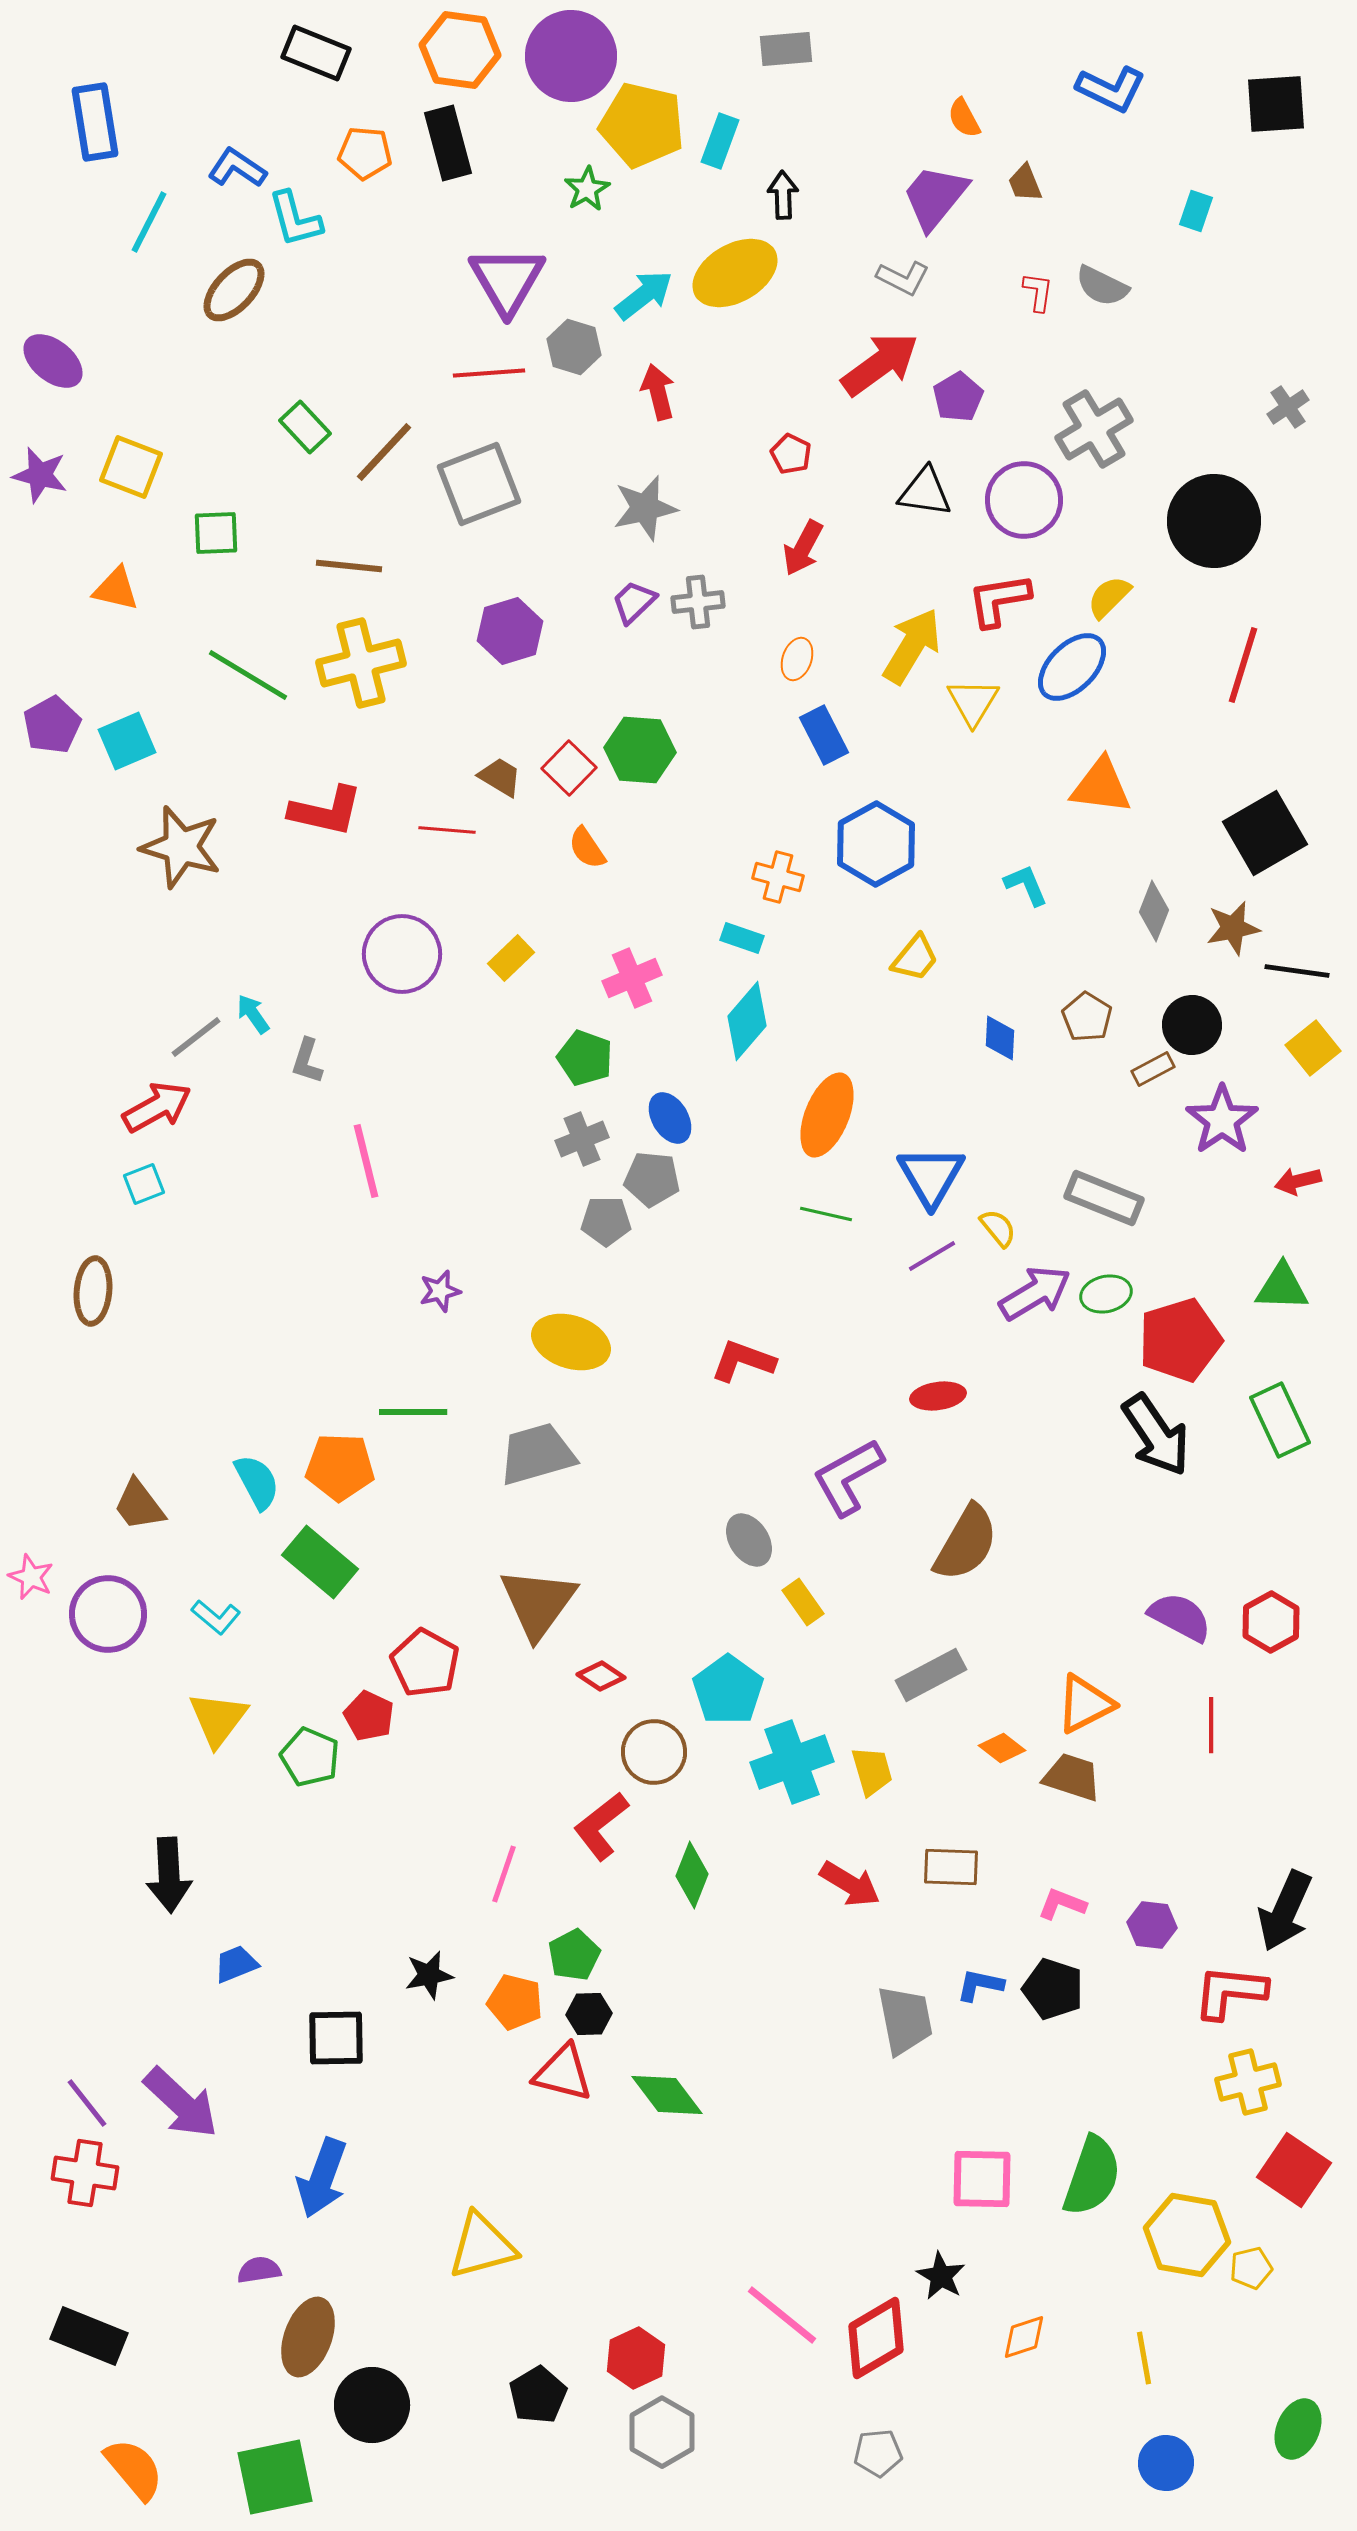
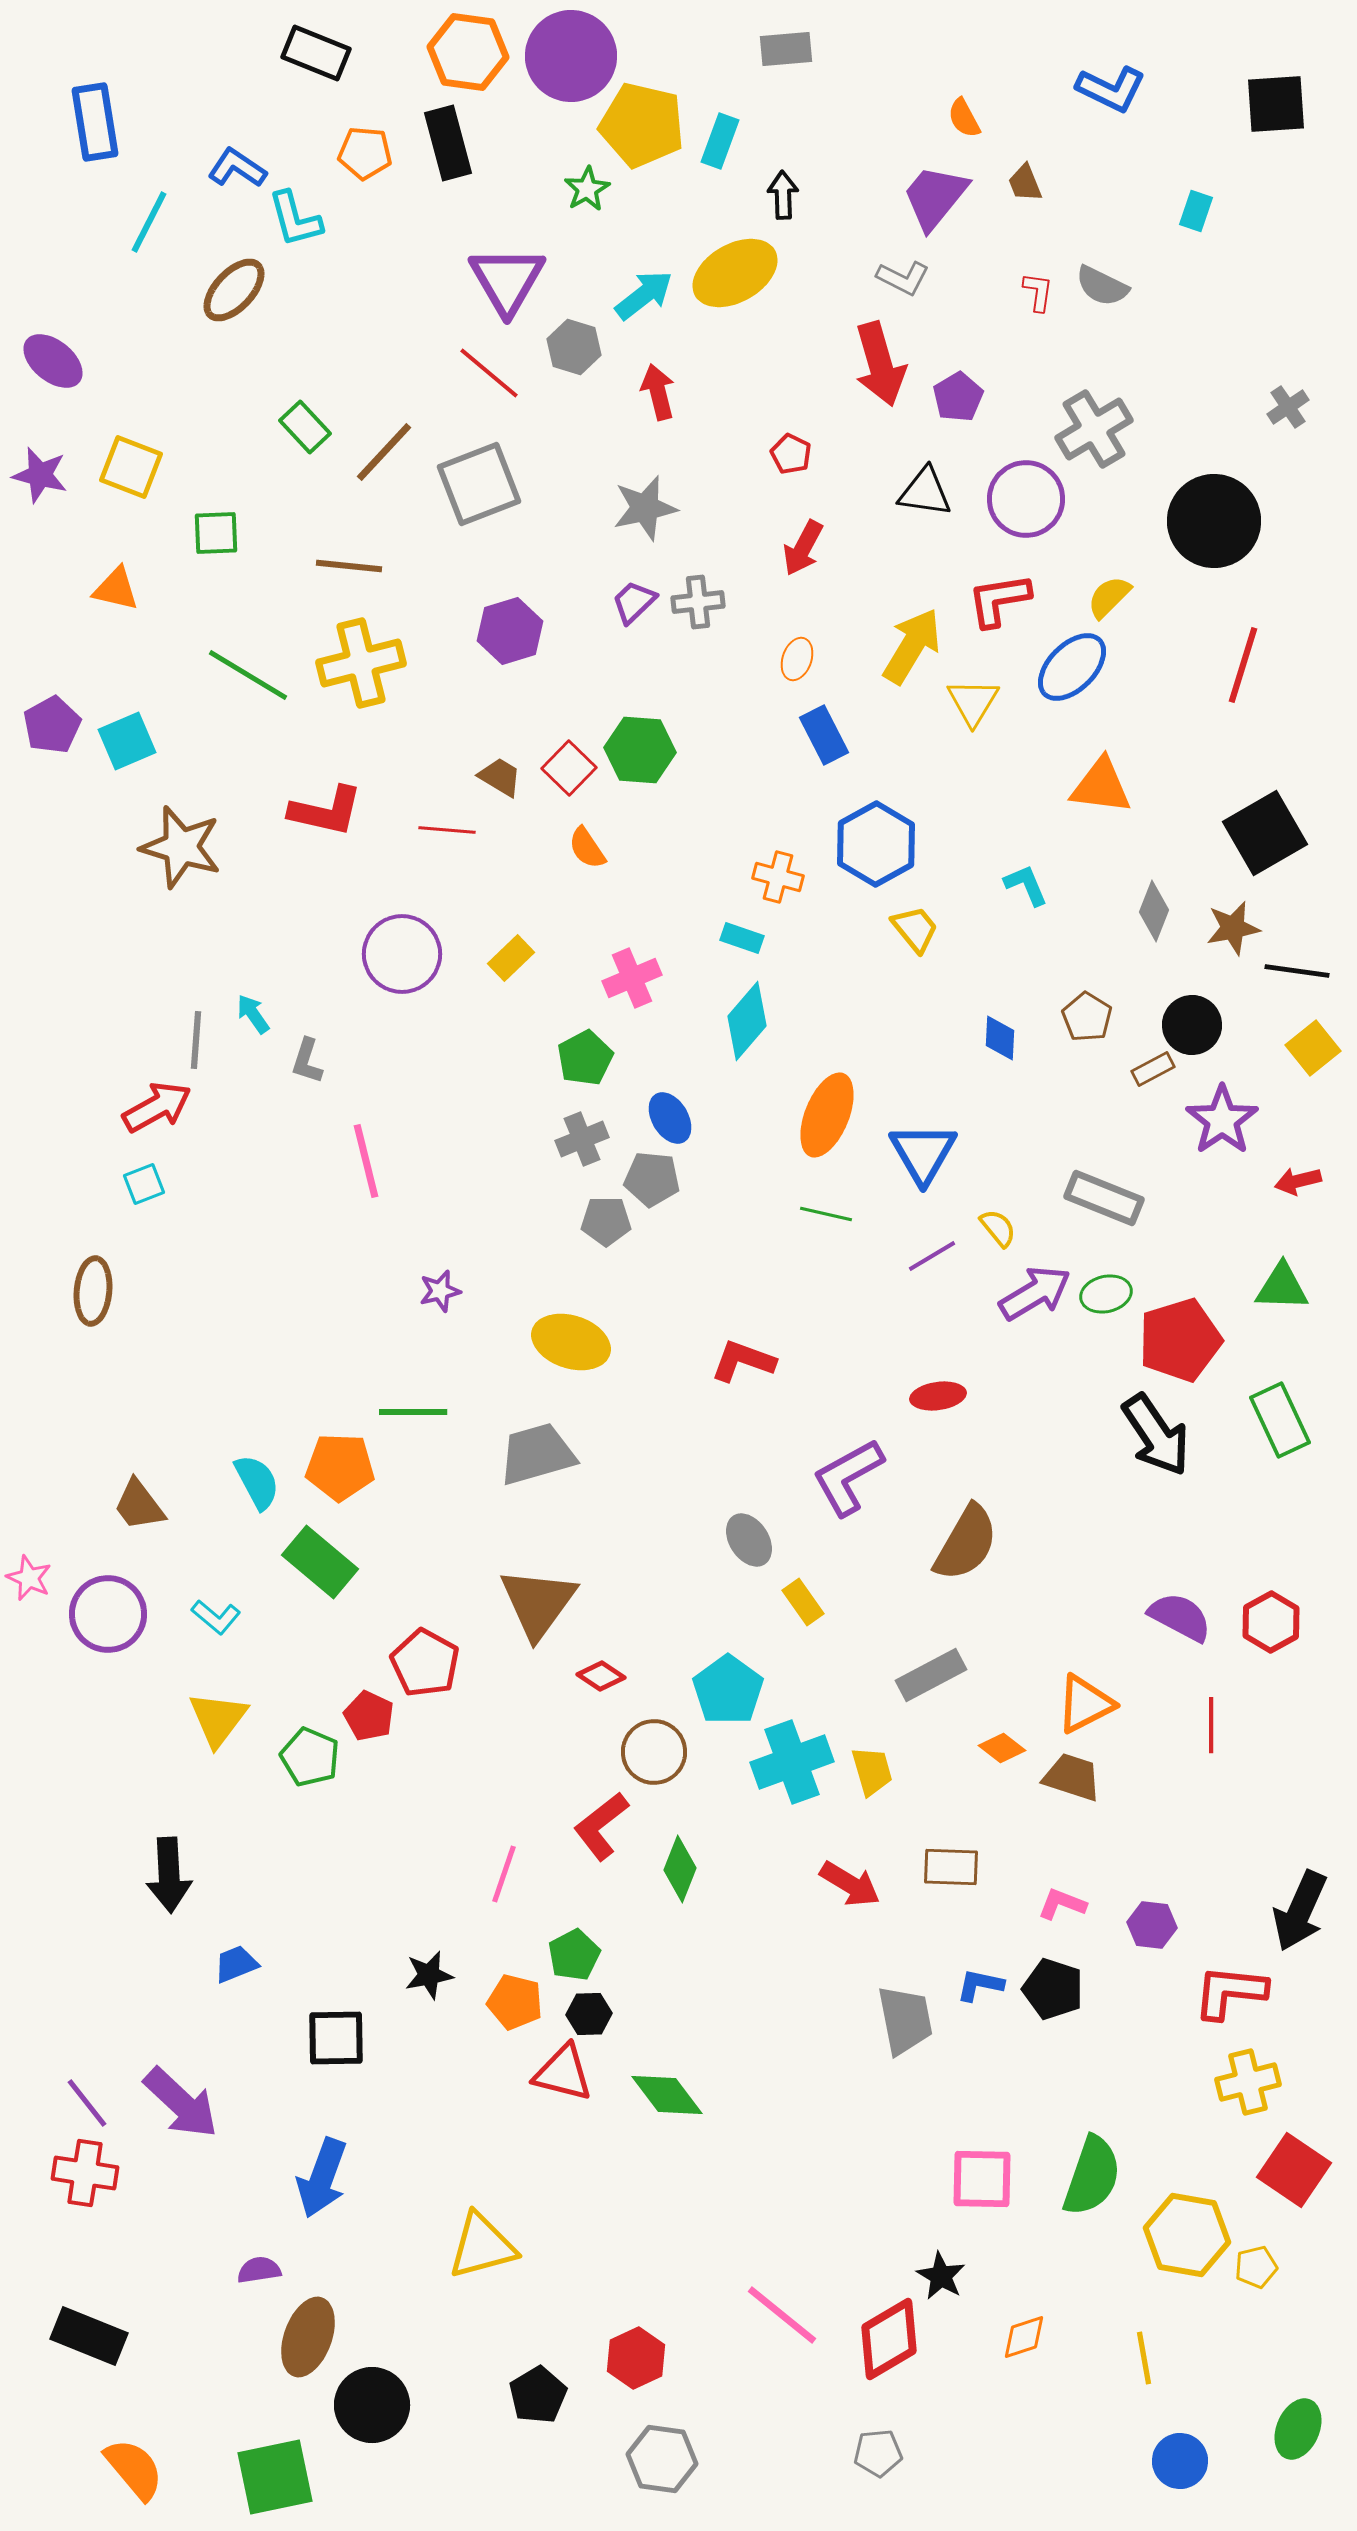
orange hexagon at (460, 50): moved 8 px right, 2 px down
red arrow at (880, 364): rotated 110 degrees clockwise
red line at (489, 373): rotated 44 degrees clockwise
purple circle at (1024, 500): moved 2 px right, 1 px up
yellow trapezoid at (915, 958): moved 29 px up; rotated 78 degrees counterclockwise
gray line at (196, 1037): moved 3 px down; rotated 48 degrees counterclockwise
green pentagon at (585, 1058): rotated 24 degrees clockwise
blue triangle at (931, 1176): moved 8 px left, 23 px up
pink star at (31, 1577): moved 2 px left, 1 px down
green diamond at (692, 1875): moved 12 px left, 6 px up
black arrow at (1285, 1911): moved 15 px right
yellow pentagon at (1251, 2268): moved 5 px right, 1 px up
red diamond at (876, 2338): moved 13 px right, 1 px down
gray hexagon at (662, 2432): moved 27 px down; rotated 22 degrees counterclockwise
blue circle at (1166, 2463): moved 14 px right, 2 px up
